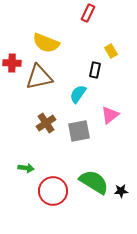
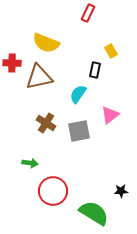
brown cross: rotated 24 degrees counterclockwise
green arrow: moved 4 px right, 5 px up
green semicircle: moved 31 px down
